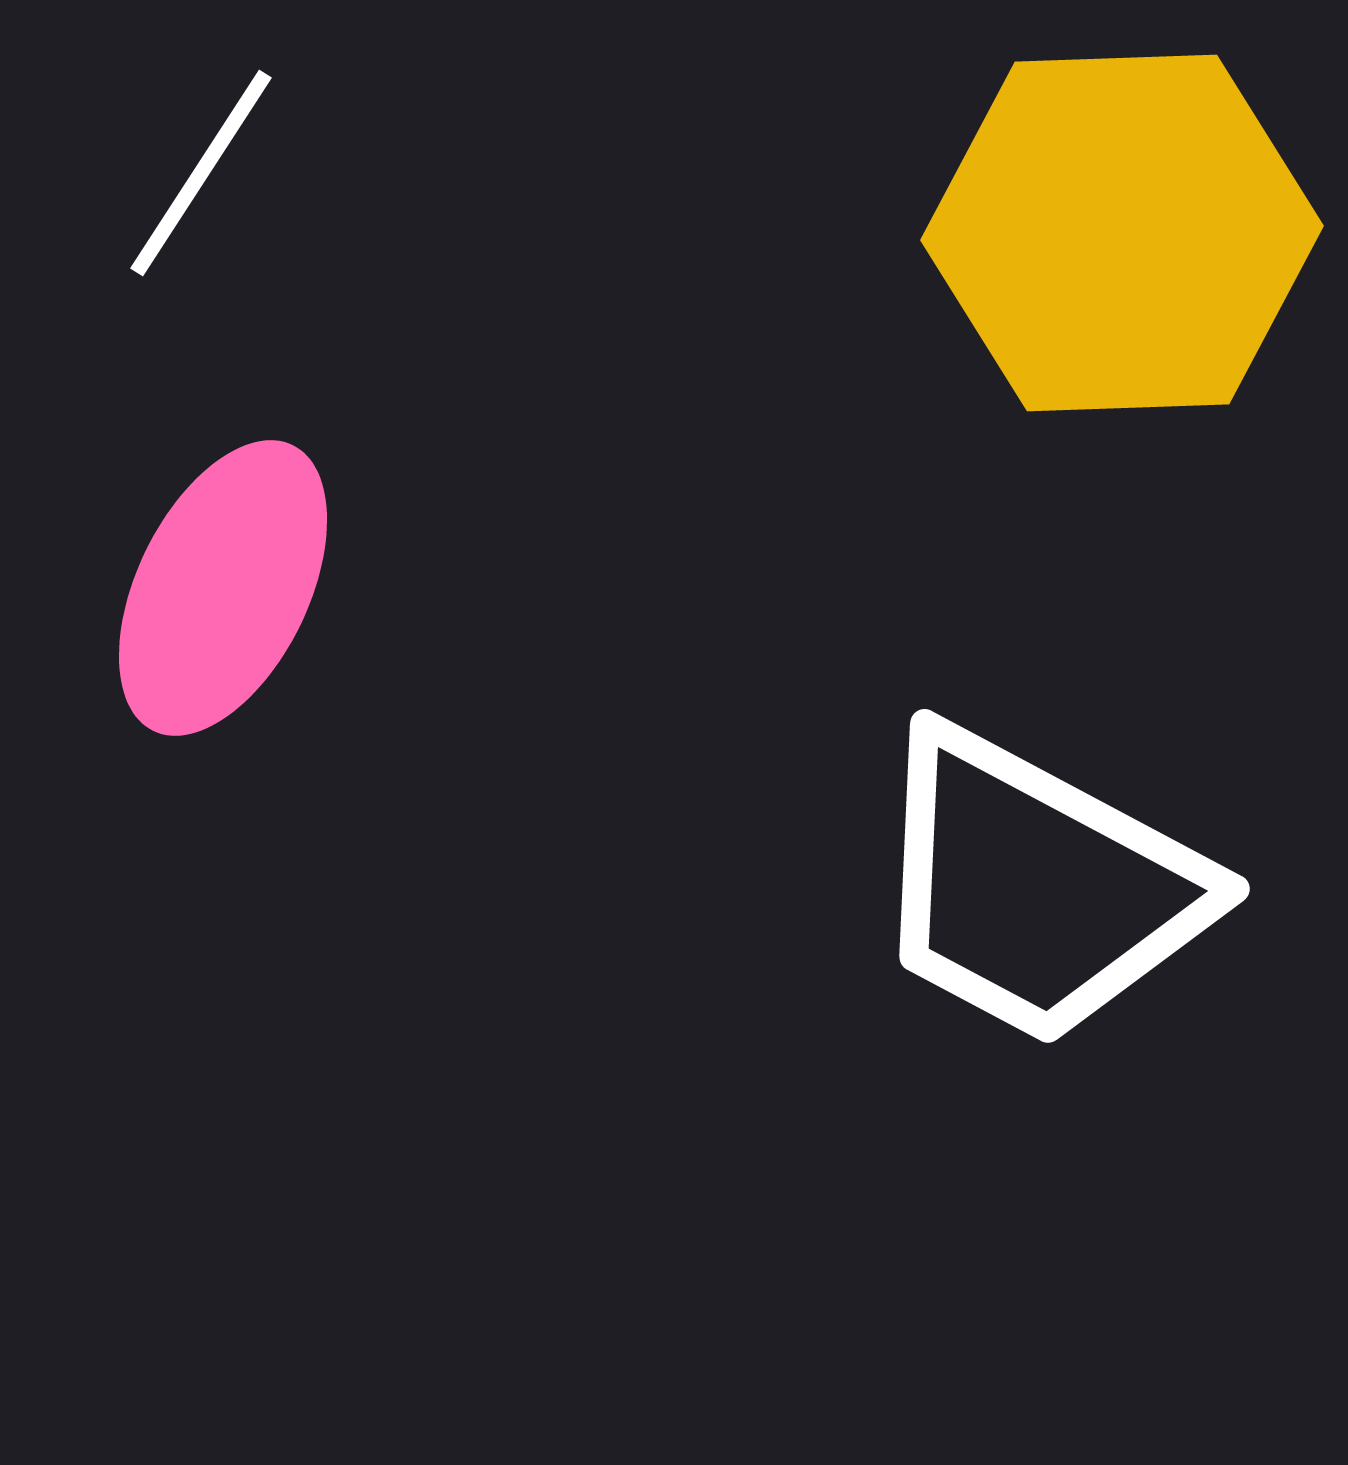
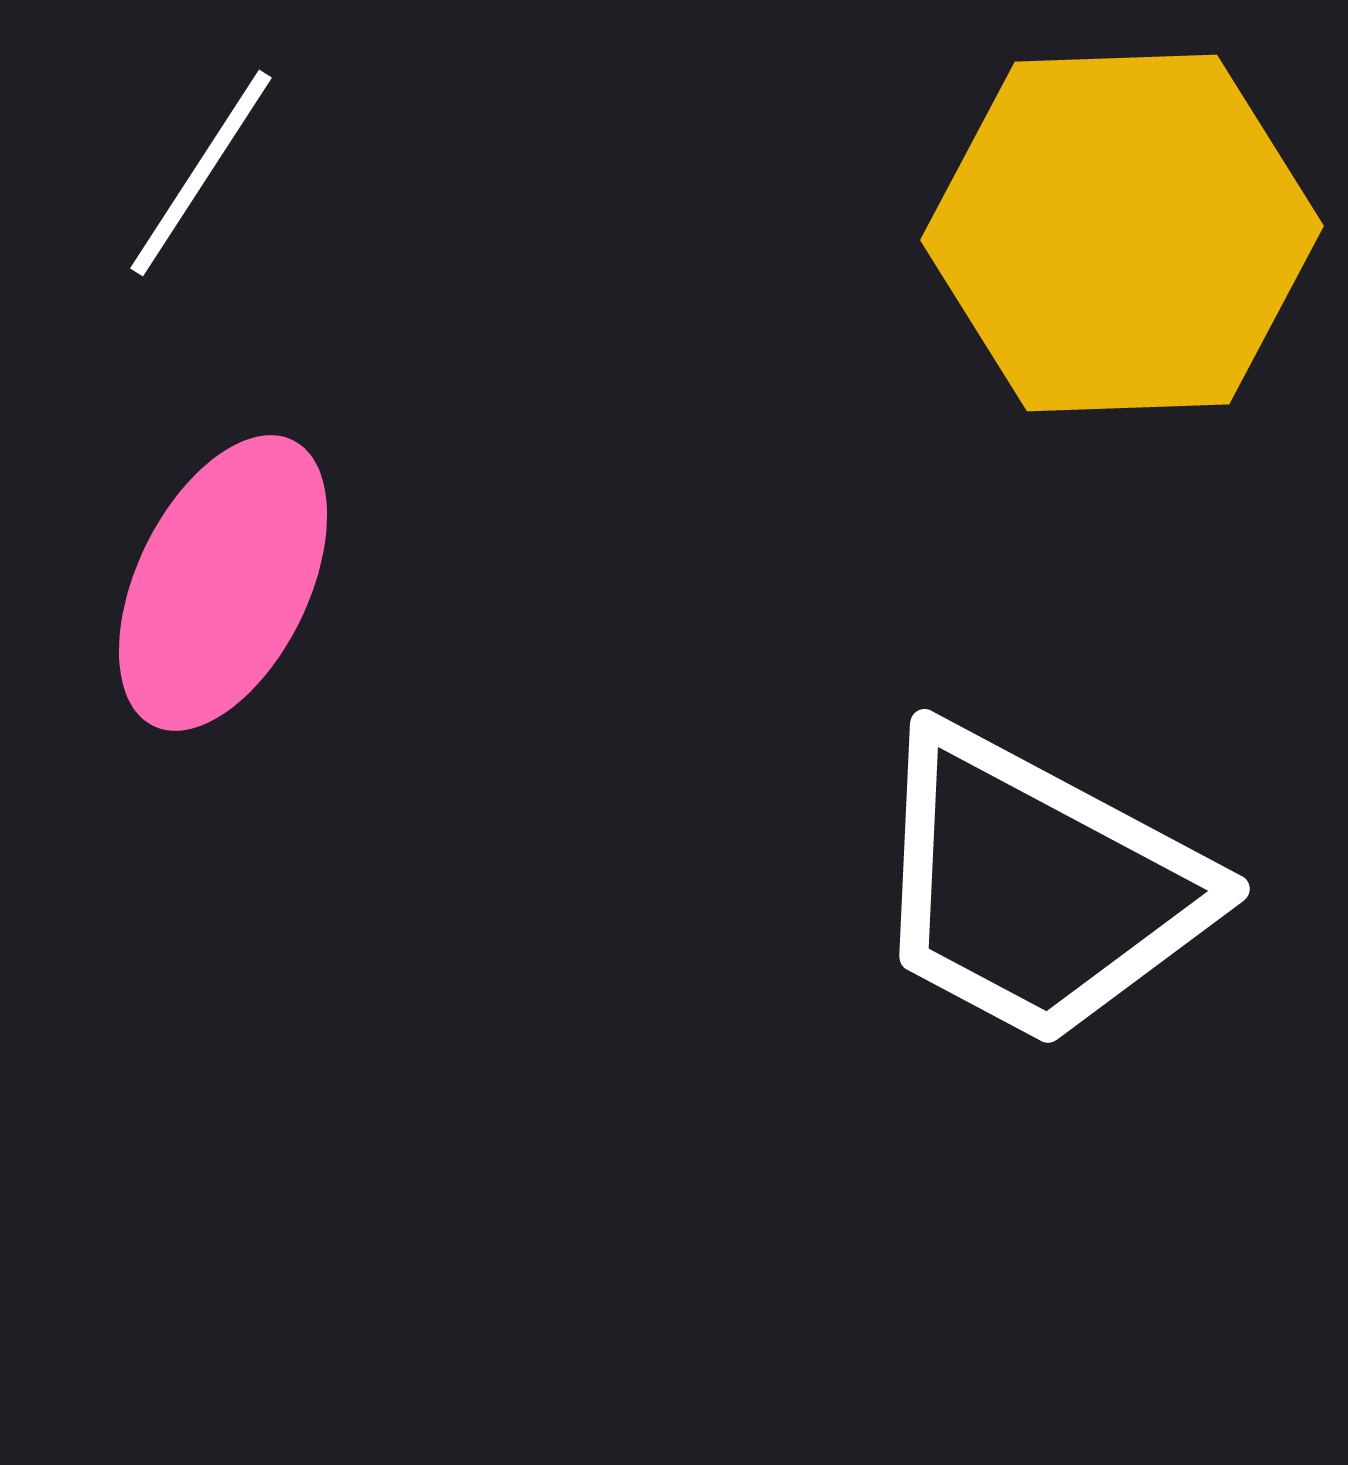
pink ellipse: moved 5 px up
